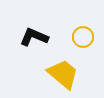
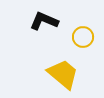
black L-shape: moved 10 px right, 16 px up
